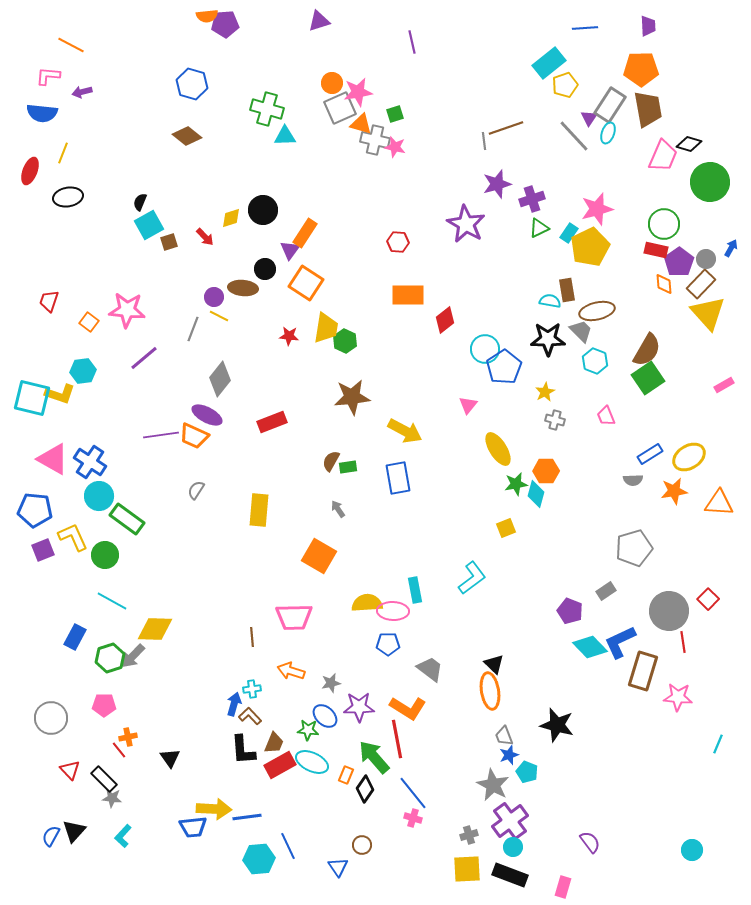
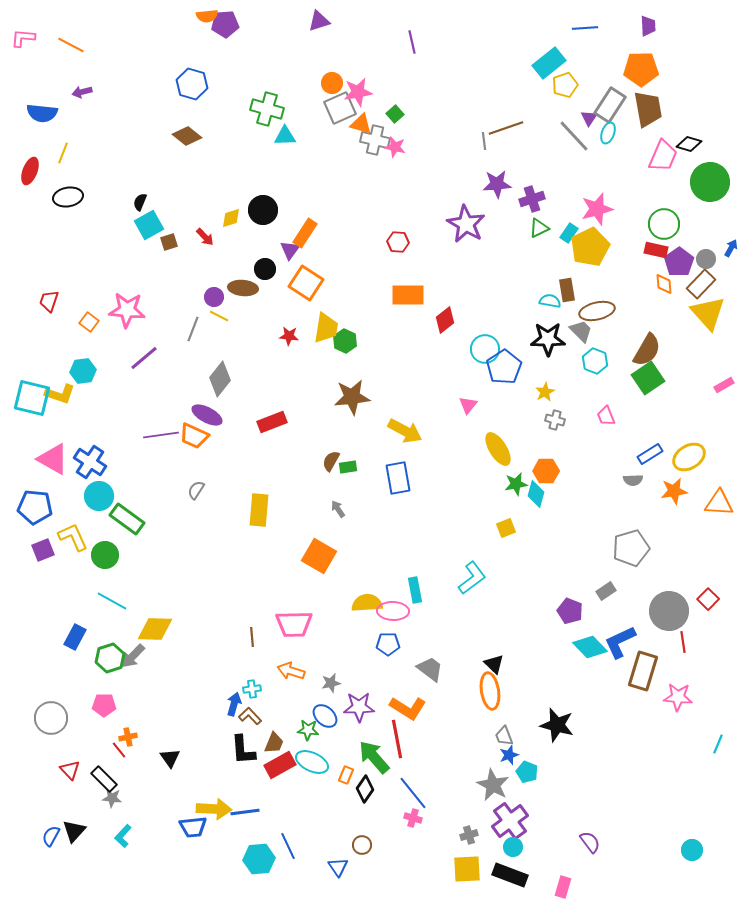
pink L-shape at (48, 76): moved 25 px left, 38 px up
green square at (395, 114): rotated 24 degrees counterclockwise
purple star at (497, 184): rotated 12 degrees clockwise
blue pentagon at (35, 510): moved 3 px up
gray pentagon at (634, 548): moved 3 px left
pink trapezoid at (294, 617): moved 7 px down
blue line at (247, 817): moved 2 px left, 5 px up
